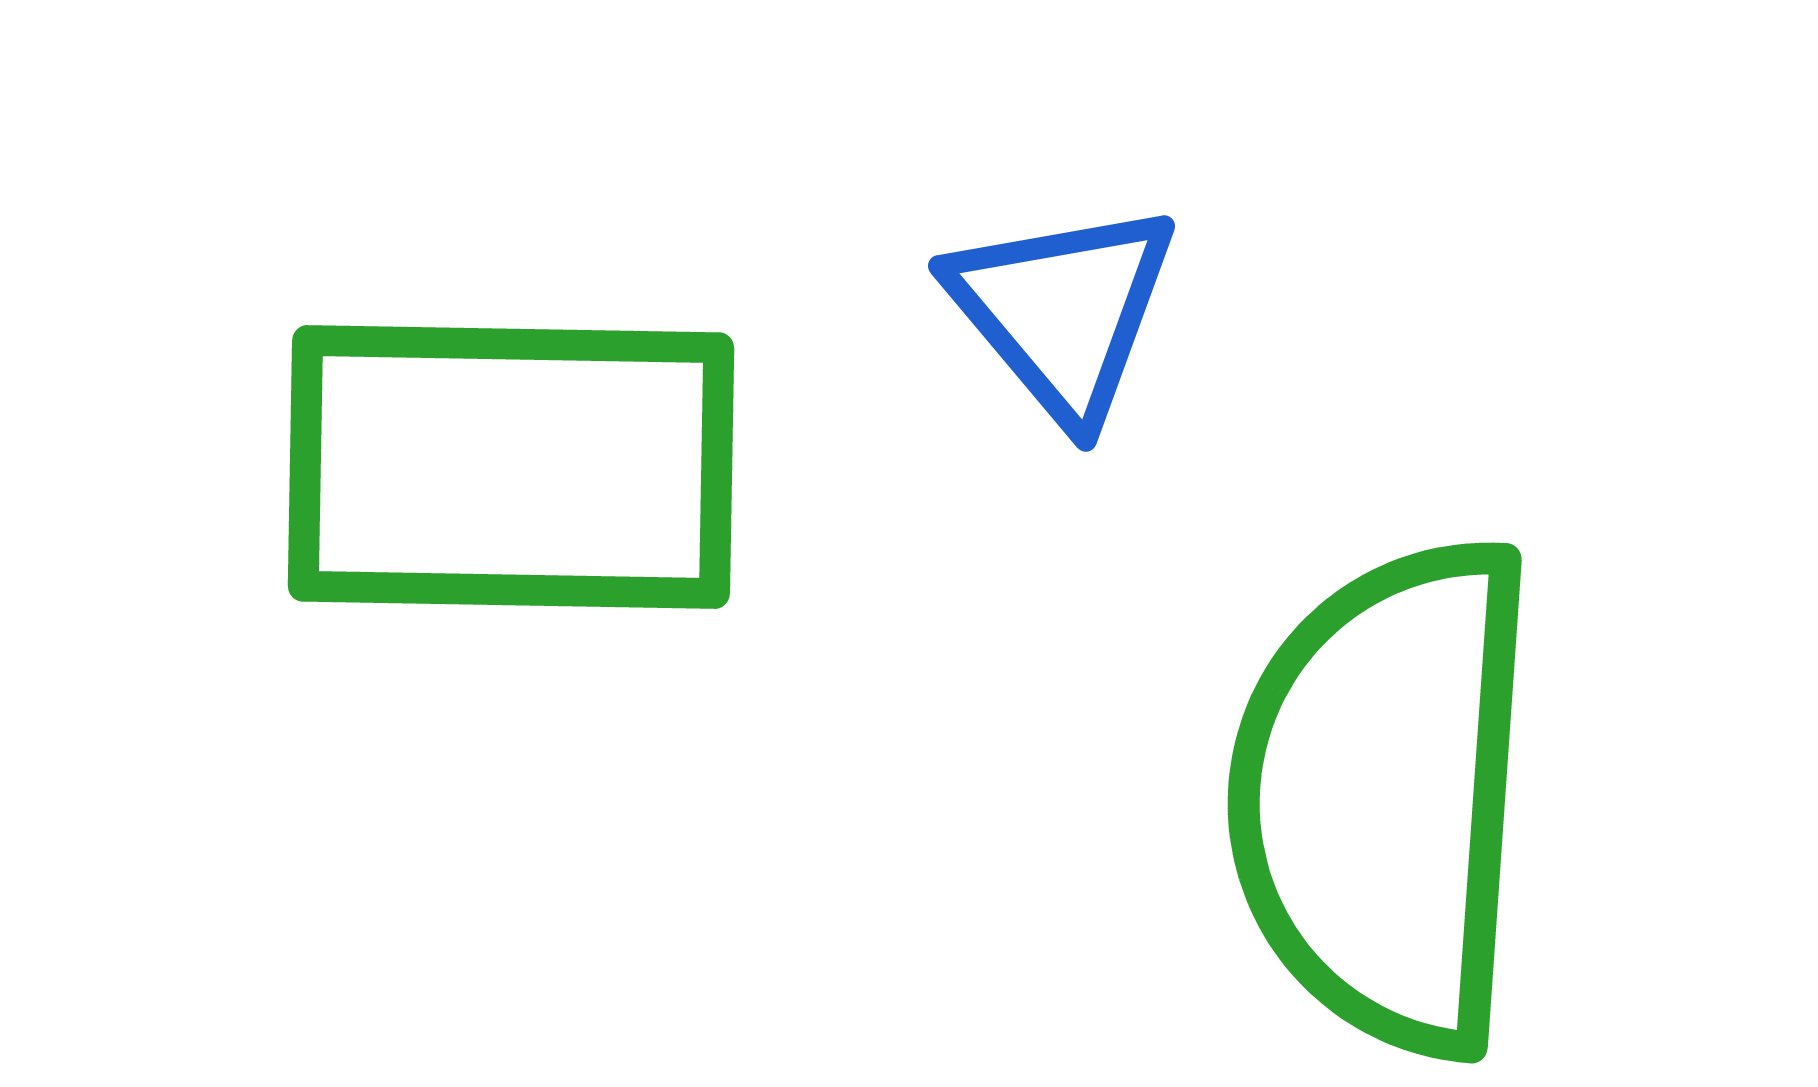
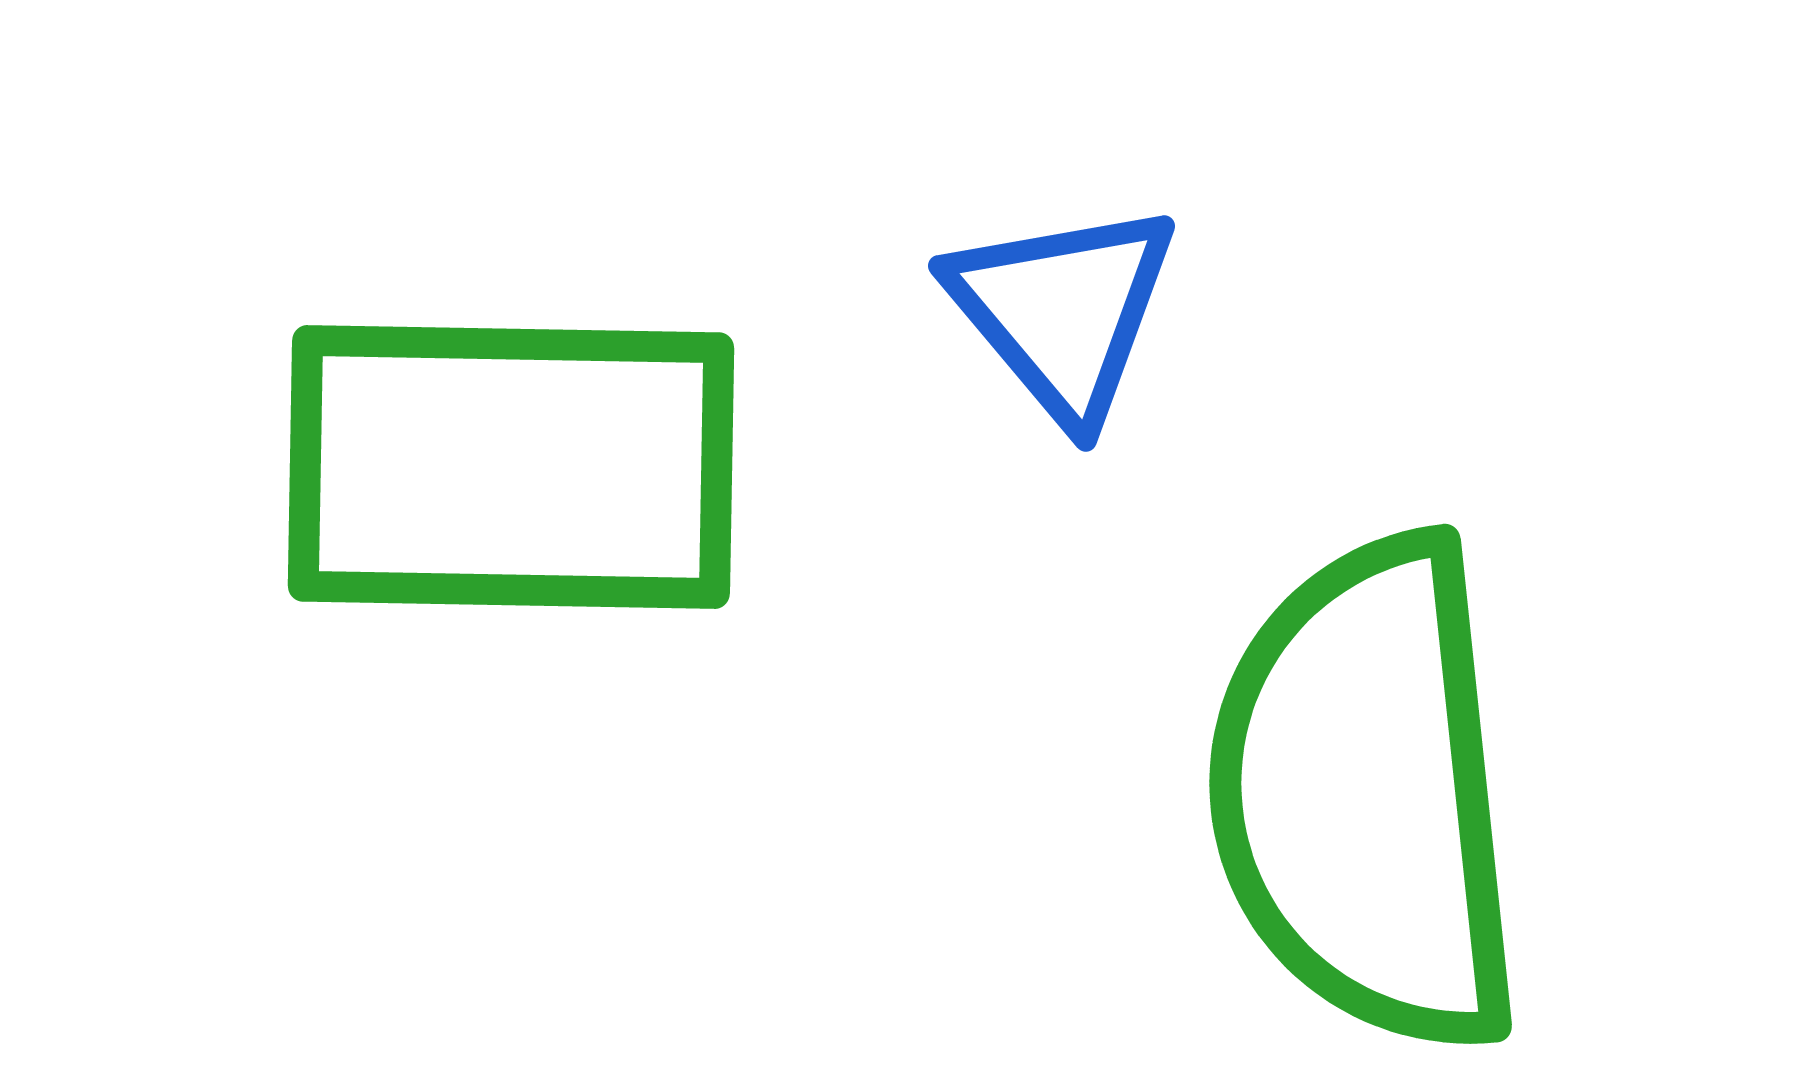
green semicircle: moved 18 px left, 2 px up; rotated 10 degrees counterclockwise
